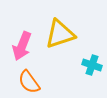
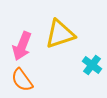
cyan cross: rotated 18 degrees clockwise
orange semicircle: moved 7 px left, 2 px up
